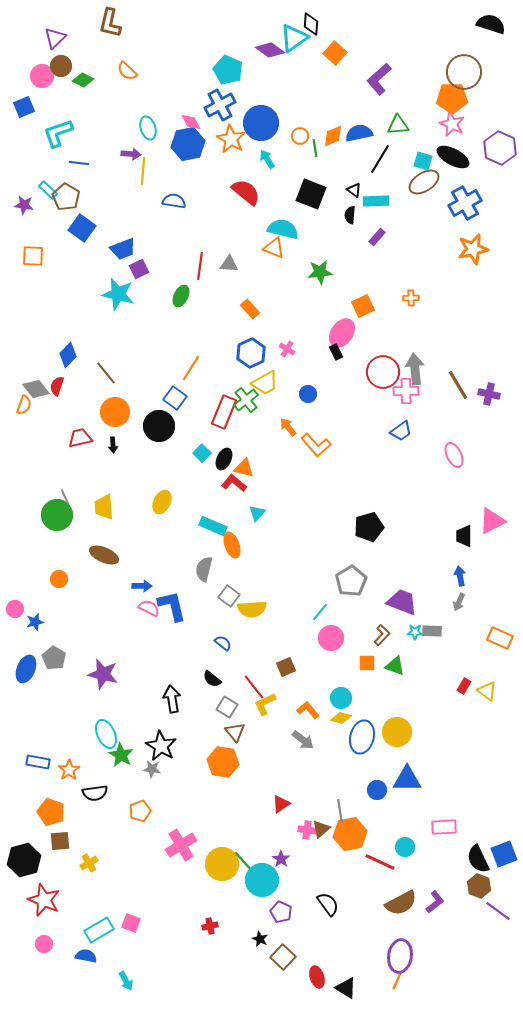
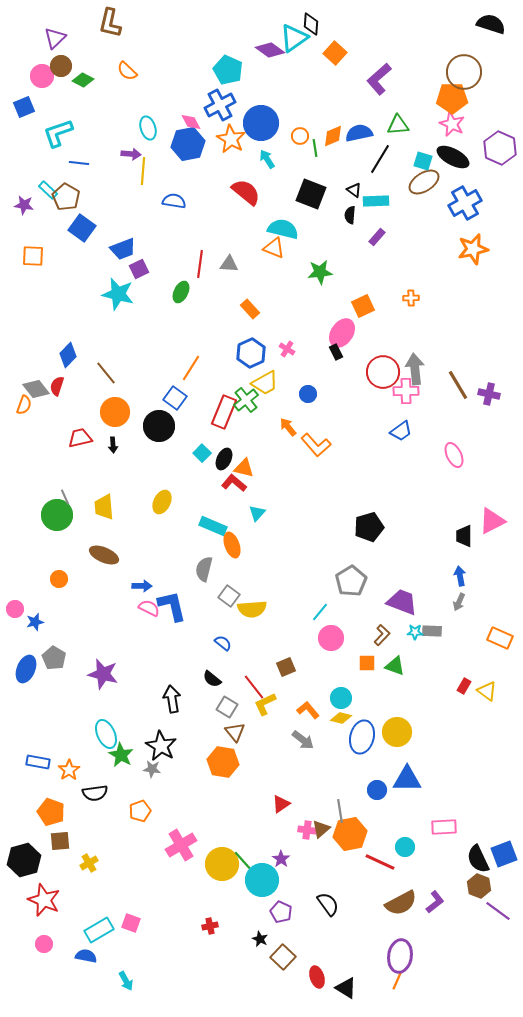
red line at (200, 266): moved 2 px up
green ellipse at (181, 296): moved 4 px up
